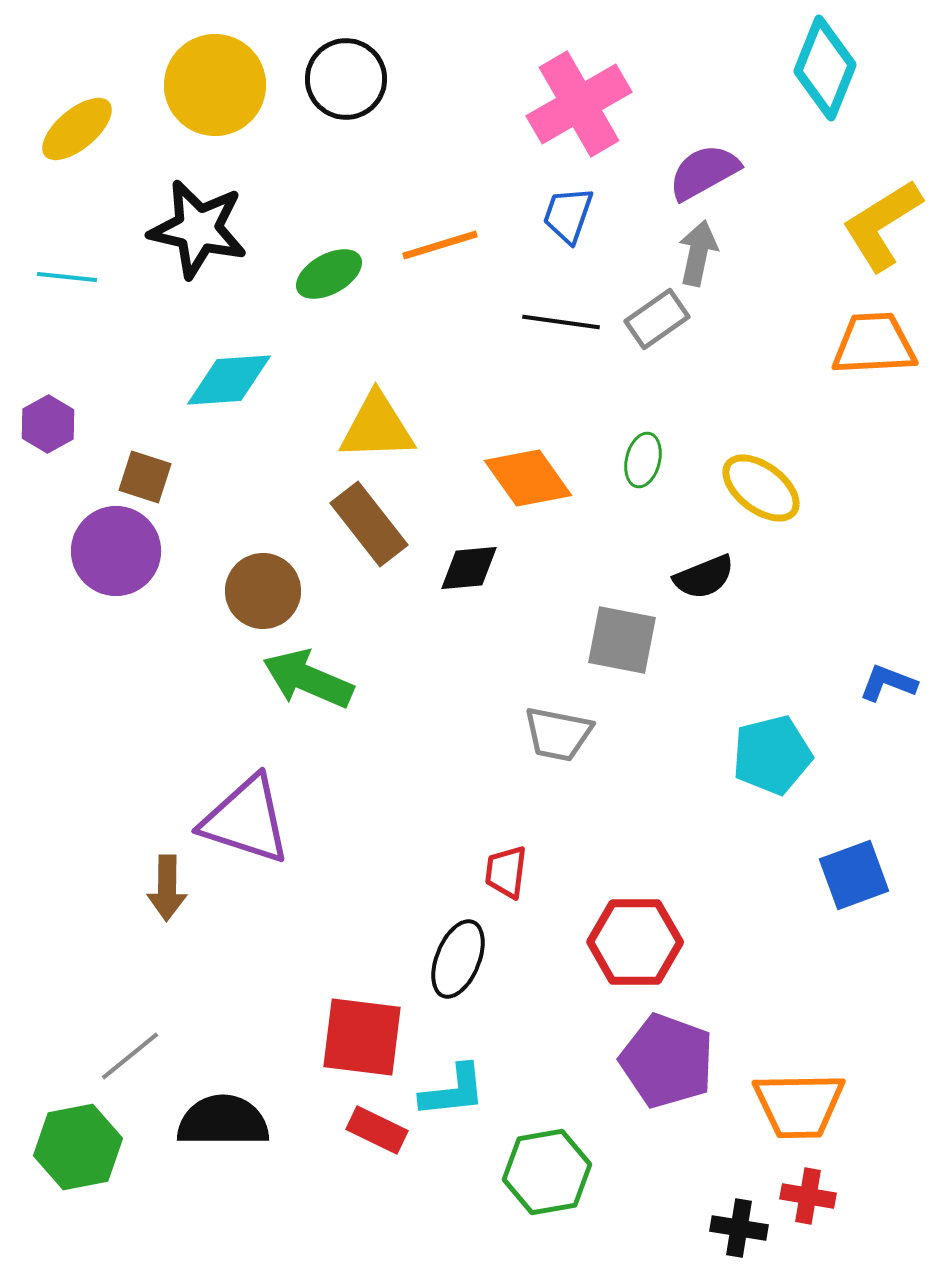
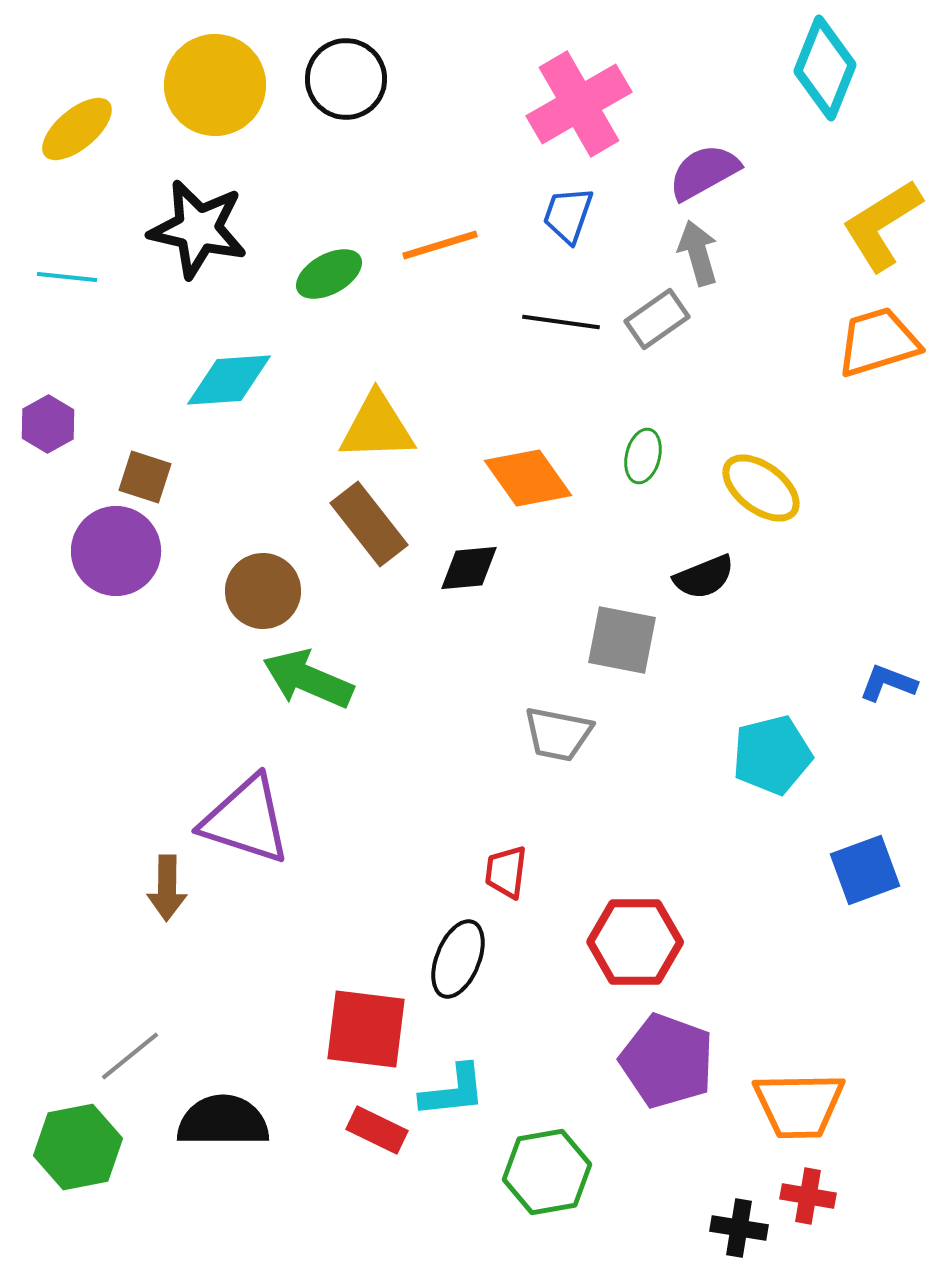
gray arrow at (698, 253): rotated 28 degrees counterclockwise
orange trapezoid at (874, 344): moved 4 px right, 2 px up; rotated 14 degrees counterclockwise
green ellipse at (643, 460): moved 4 px up
blue square at (854, 875): moved 11 px right, 5 px up
red square at (362, 1037): moved 4 px right, 8 px up
